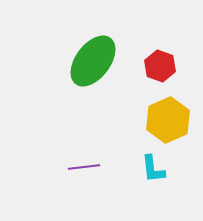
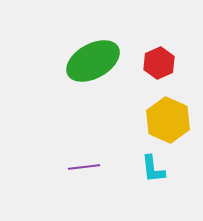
green ellipse: rotated 24 degrees clockwise
red hexagon: moved 1 px left, 3 px up; rotated 16 degrees clockwise
yellow hexagon: rotated 12 degrees counterclockwise
